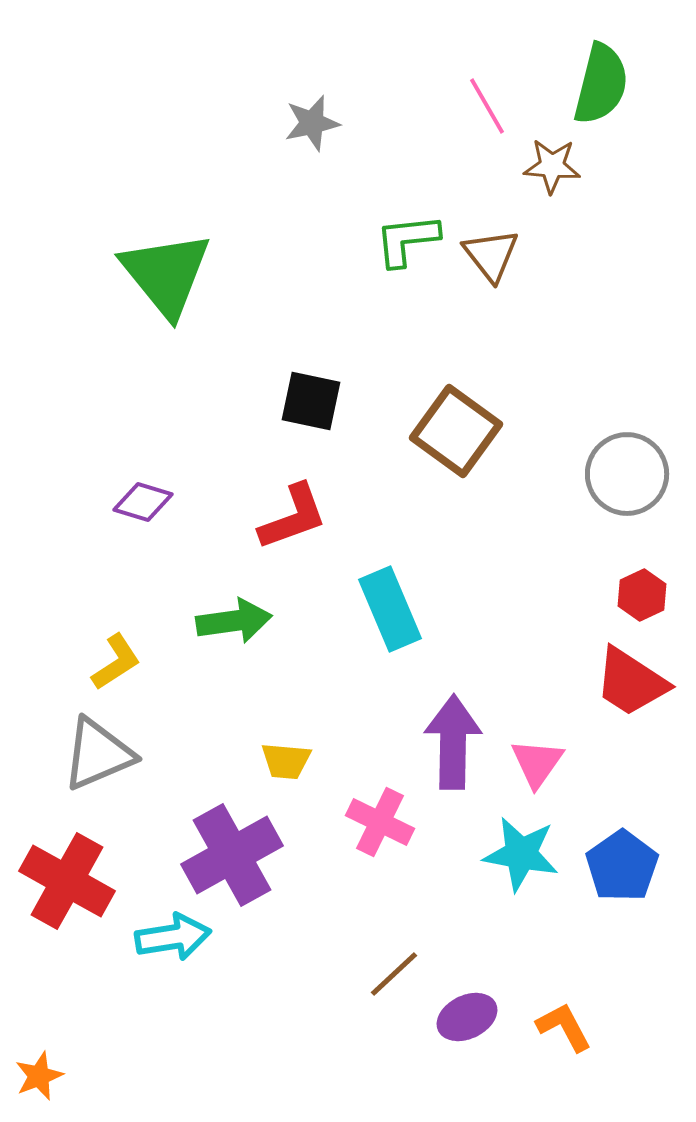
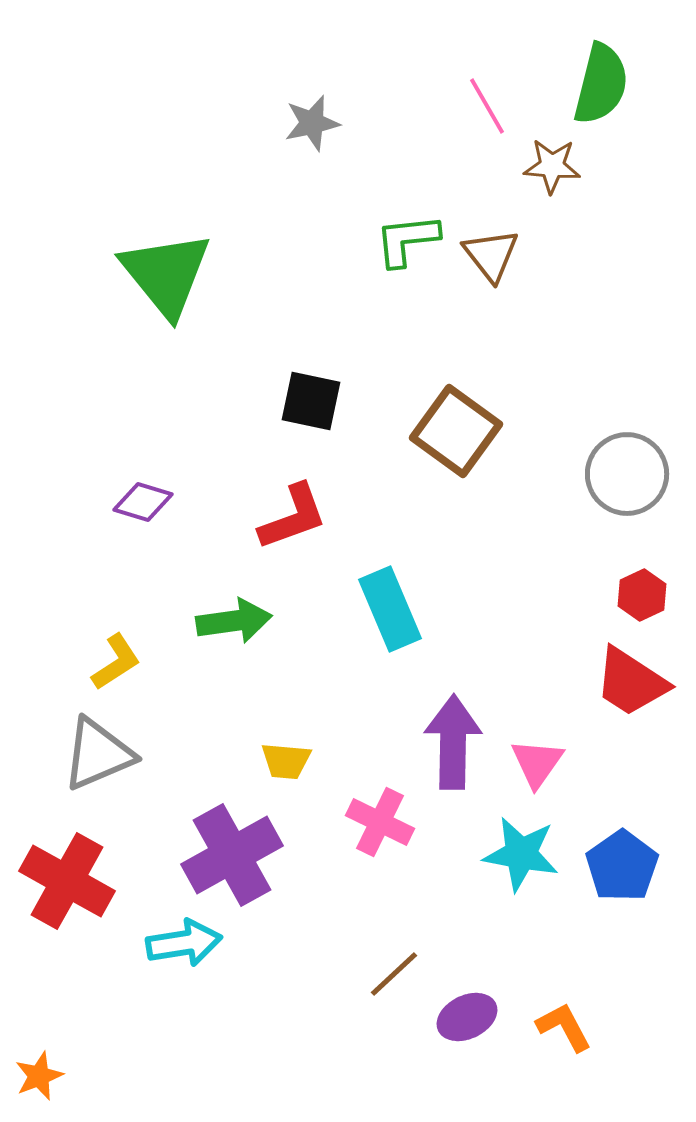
cyan arrow: moved 11 px right, 6 px down
